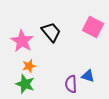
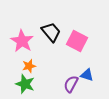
pink square: moved 16 px left, 14 px down
blue triangle: moved 1 px left, 1 px up
purple semicircle: rotated 30 degrees clockwise
